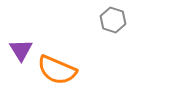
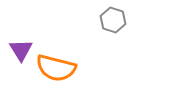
orange semicircle: moved 1 px left, 2 px up; rotated 9 degrees counterclockwise
